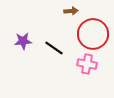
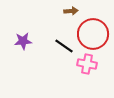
black line: moved 10 px right, 2 px up
